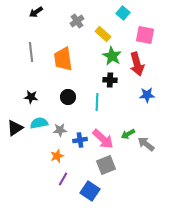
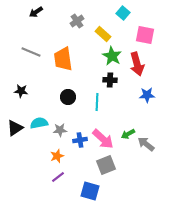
gray line: rotated 60 degrees counterclockwise
black star: moved 10 px left, 6 px up
purple line: moved 5 px left, 2 px up; rotated 24 degrees clockwise
blue square: rotated 18 degrees counterclockwise
